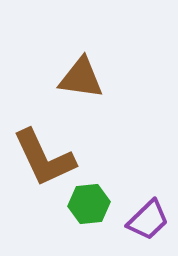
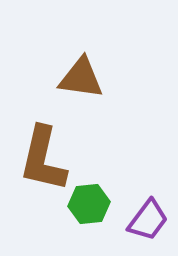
brown L-shape: moved 1 px left, 1 px down; rotated 38 degrees clockwise
purple trapezoid: rotated 9 degrees counterclockwise
